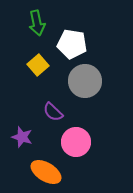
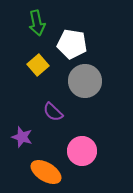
pink circle: moved 6 px right, 9 px down
